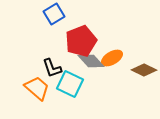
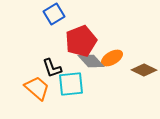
cyan square: moved 1 px right; rotated 32 degrees counterclockwise
